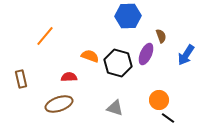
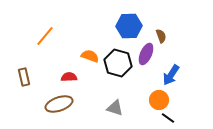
blue hexagon: moved 1 px right, 10 px down
blue arrow: moved 15 px left, 20 px down
brown rectangle: moved 3 px right, 2 px up
